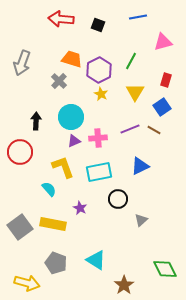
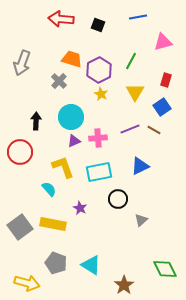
cyan triangle: moved 5 px left, 5 px down
